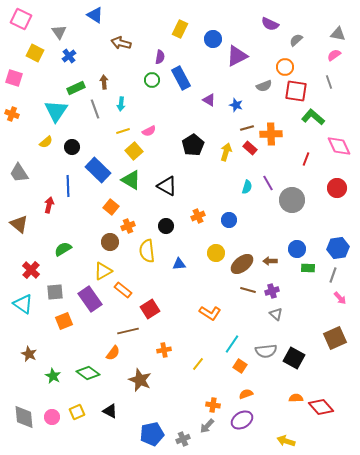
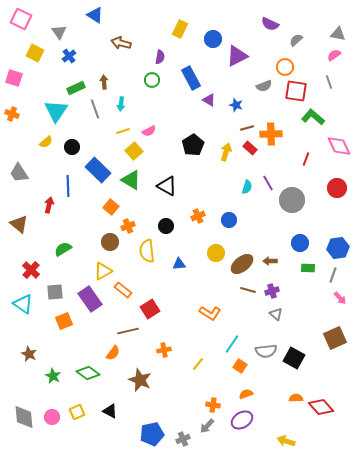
blue rectangle at (181, 78): moved 10 px right
blue circle at (297, 249): moved 3 px right, 6 px up
